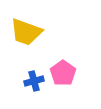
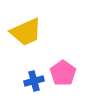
yellow trapezoid: rotated 44 degrees counterclockwise
